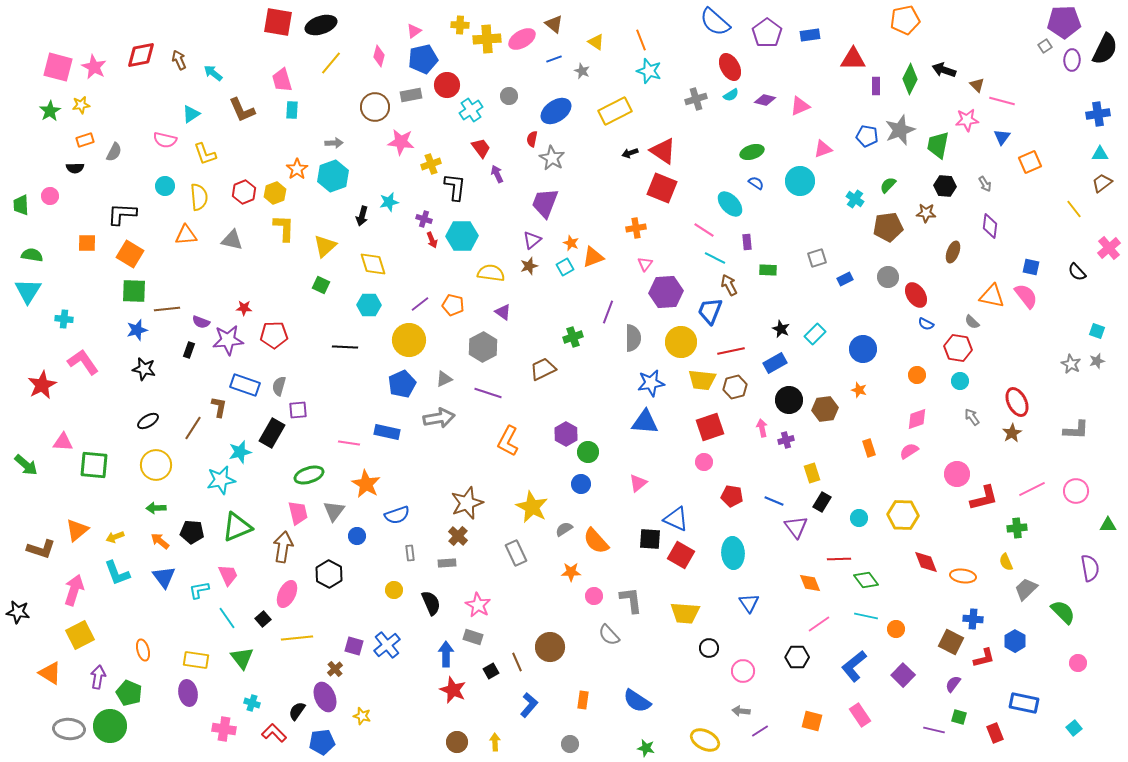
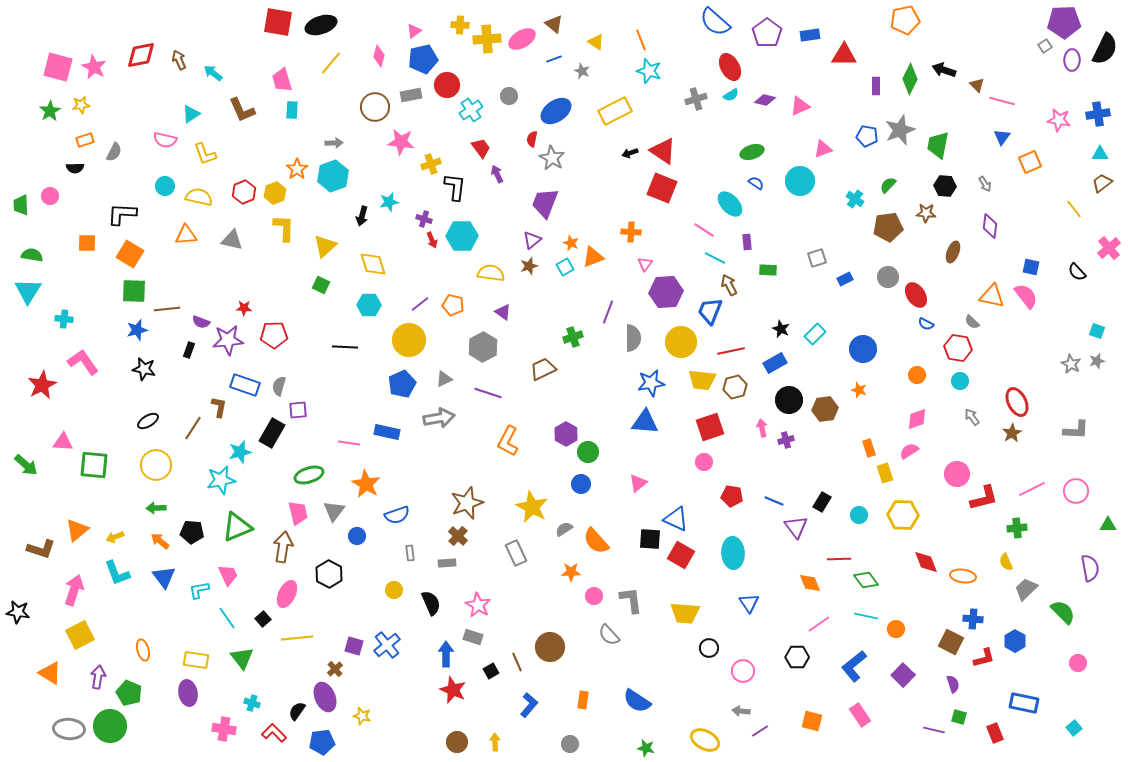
red triangle at (853, 59): moved 9 px left, 4 px up
pink star at (967, 120): moved 92 px right; rotated 15 degrees clockwise
yellow semicircle at (199, 197): rotated 72 degrees counterclockwise
orange cross at (636, 228): moved 5 px left, 4 px down; rotated 12 degrees clockwise
yellow rectangle at (812, 473): moved 73 px right
cyan circle at (859, 518): moved 3 px up
purple semicircle at (953, 684): rotated 126 degrees clockwise
